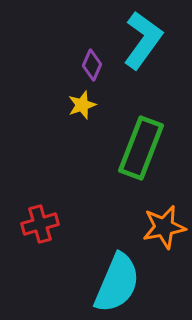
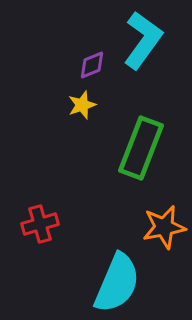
purple diamond: rotated 44 degrees clockwise
